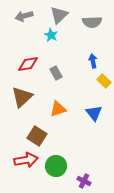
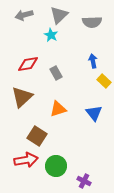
gray arrow: moved 1 px up
